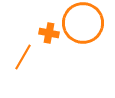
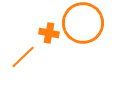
orange line: rotated 16 degrees clockwise
